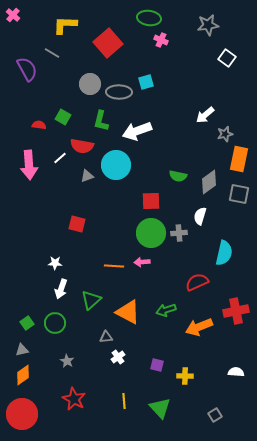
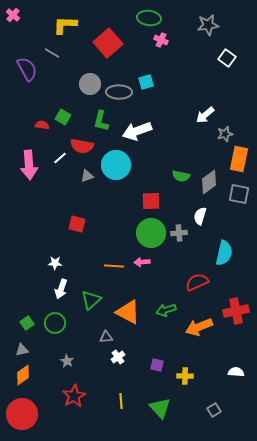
red semicircle at (39, 125): moved 3 px right
green semicircle at (178, 176): moved 3 px right
red star at (74, 399): moved 3 px up; rotated 15 degrees clockwise
yellow line at (124, 401): moved 3 px left
gray square at (215, 415): moved 1 px left, 5 px up
